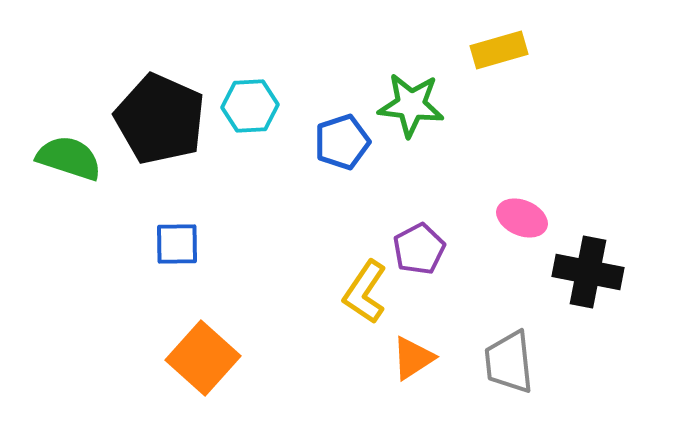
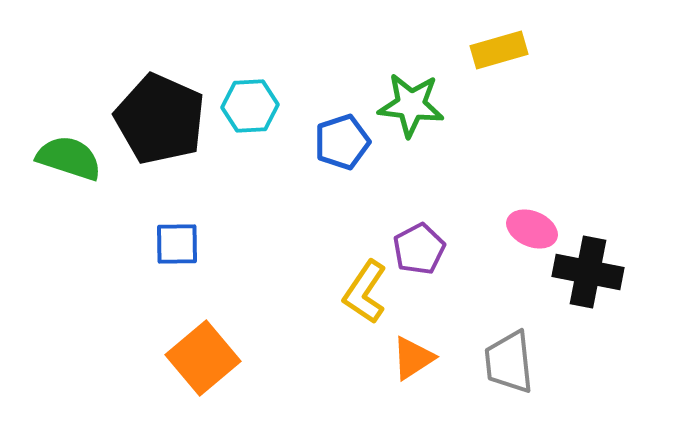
pink ellipse: moved 10 px right, 11 px down
orange square: rotated 8 degrees clockwise
